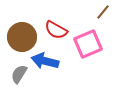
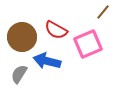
blue arrow: moved 2 px right
